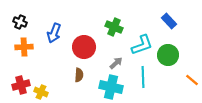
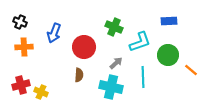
blue rectangle: rotated 49 degrees counterclockwise
cyan L-shape: moved 2 px left, 3 px up
orange line: moved 1 px left, 10 px up
